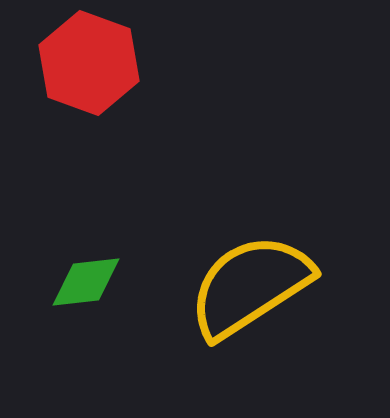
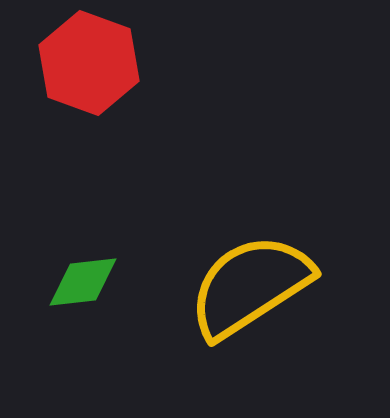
green diamond: moved 3 px left
